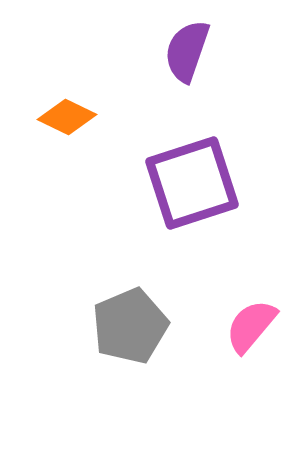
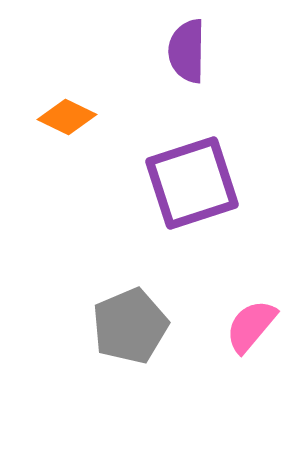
purple semicircle: rotated 18 degrees counterclockwise
